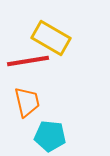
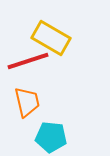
red line: rotated 9 degrees counterclockwise
cyan pentagon: moved 1 px right, 1 px down
